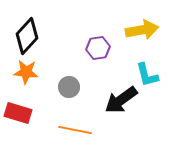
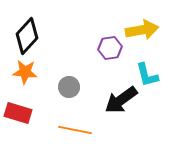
purple hexagon: moved 12 px right
orange star: moved 1 px left
